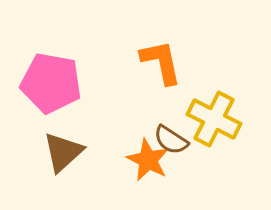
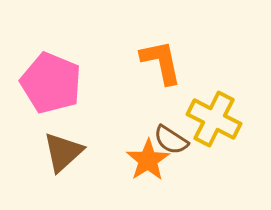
pink pentagon: rotated 12 degrees clockwise
orange star: rotated 12 degrees clockwise
